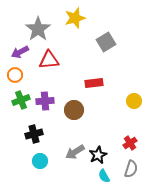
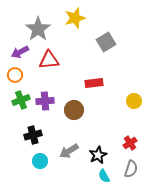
black cross: moved 1 px left, 1 px down
gray arrow: moved 6 px left, 1 px up
